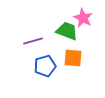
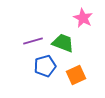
green trapezoid: moved 4 px left, 12 px down
orange square: moved 3 px right, 17 px down; rotated 30 degrees counterclockwise
